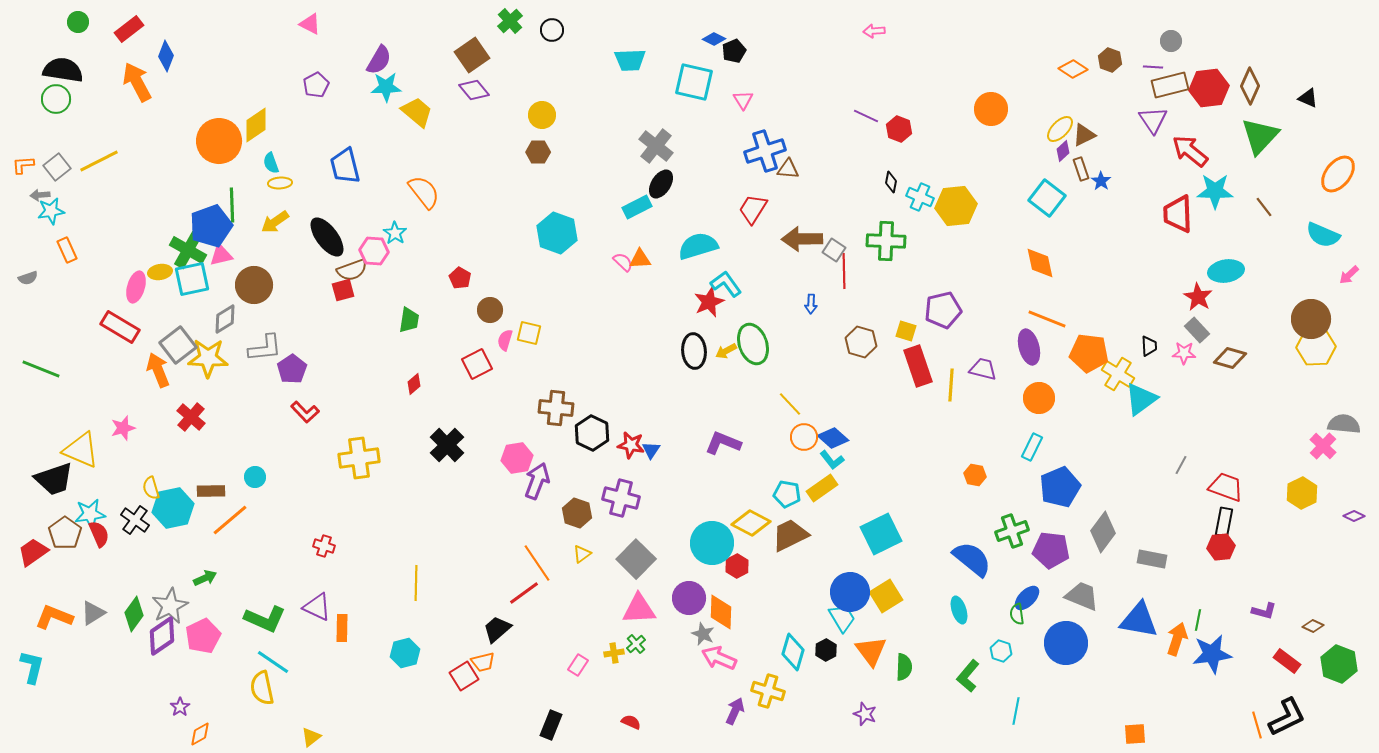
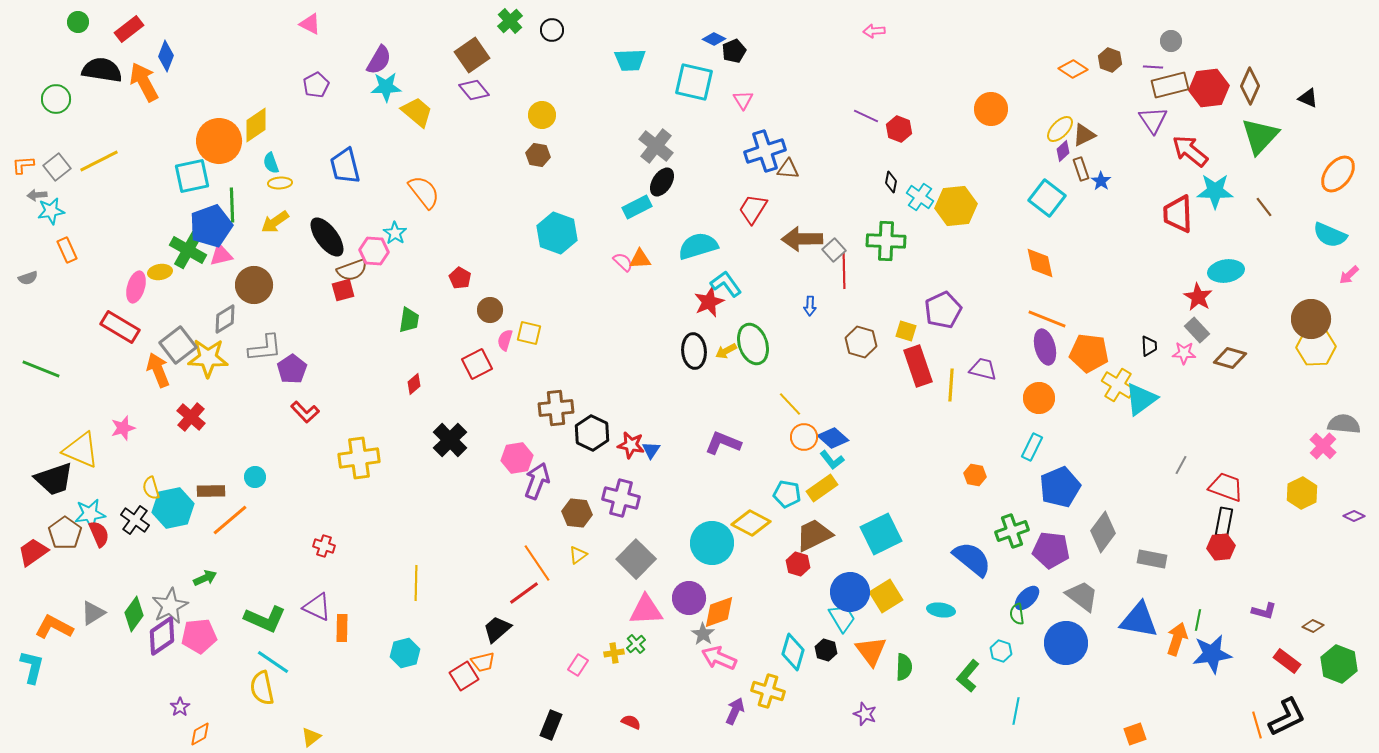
black semicircle at (63, 70): moved 39 px right
orange arrow at (137, 82): moved 7 px right
brown hexagon at (538, 152): moved 3 px down; rotated 10 degrees clockwise
black ellipse at (661, 184): moved 1 px right, 2 px up
gray arrow at (40, 195): moved 3 px left
cyan cross at (920, 197): rotated 12 degrees clockwise
cyan semicircle at (1323, 235): moved 7 px right
gray square at (834, 250): rotated 15 degrees clockwise
cyan square at (192, 279): moved 103 px up
blue arrow at (811, 304): moved 1 px left, 2 px down
purple pentagon at (943, 310): rotated 12 degrees counterclockwise
purple ellipse at (1029, 347): moved 16 px right
yellow cross at (1118, 374): moved 11 px down
brown cross at (556, 408): rotated 12 degrees counterclockwise
black cross at (447, 445): moved 3 px right, 5 px up
brown hexagon at (577, 513): rotated 12 degrees counterclockwise
brown trapezoid at (790, 535): moved 24 px right
yellow triangle at (582, 554): moved 4 px left, 1 px down
red hexagon at (737, 566): moved 61 px right, 2 px up; rotated 15 degrees counterclockwise
gray trapezoid at (1082, 596): rotated 15 degrees clockwise
pink triangle at (639, 609): moved 7 px right, 1 px down
cyan ellipse at (959, 610): moved 18 px left; rotated 64 degrees counterclockwise
orange diamond at (721, 612): moved 2 px left; rotated 69 degrees clockwise
orange L-shape at (54, 617): moved 10 px down; rotated 6 degrees clockwise
gray star at (703, 634): rotated 10 degrees clockwise
pink pentagon at (203, 636): moved 4 px left; rotated 20 degrees clockwise
black hexagon at (826, 650): rotated 15 degrees counterclockwise
orange square at (1135, 734): rotated 15 degrees counterclockwise
